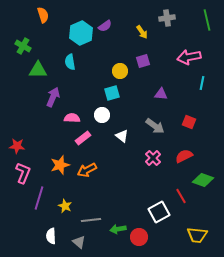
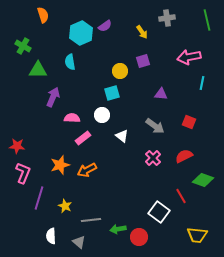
white square: rotated 25 degrees counterclockwise
